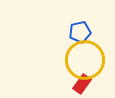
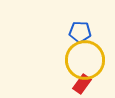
blue pentagon: rotated 15 degrees clockwise
